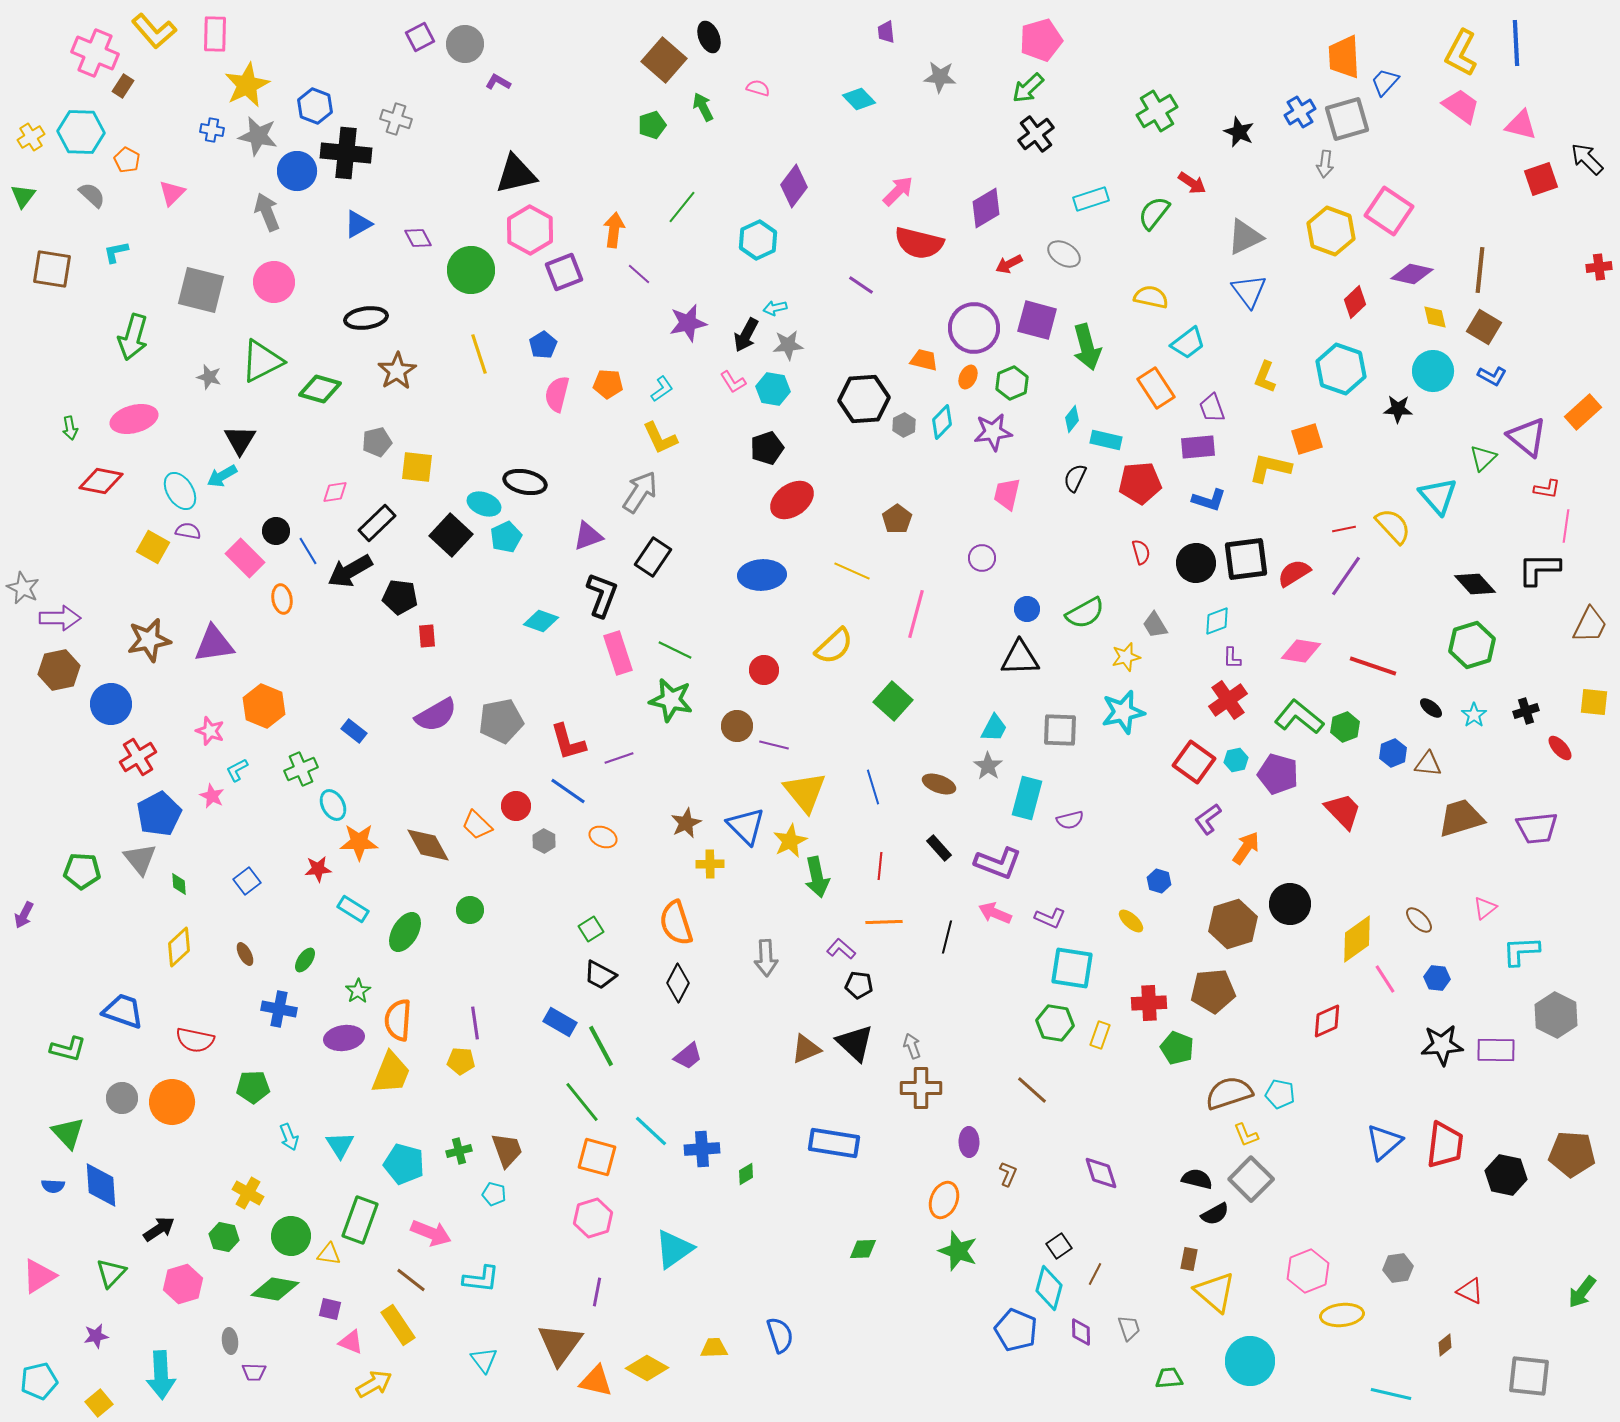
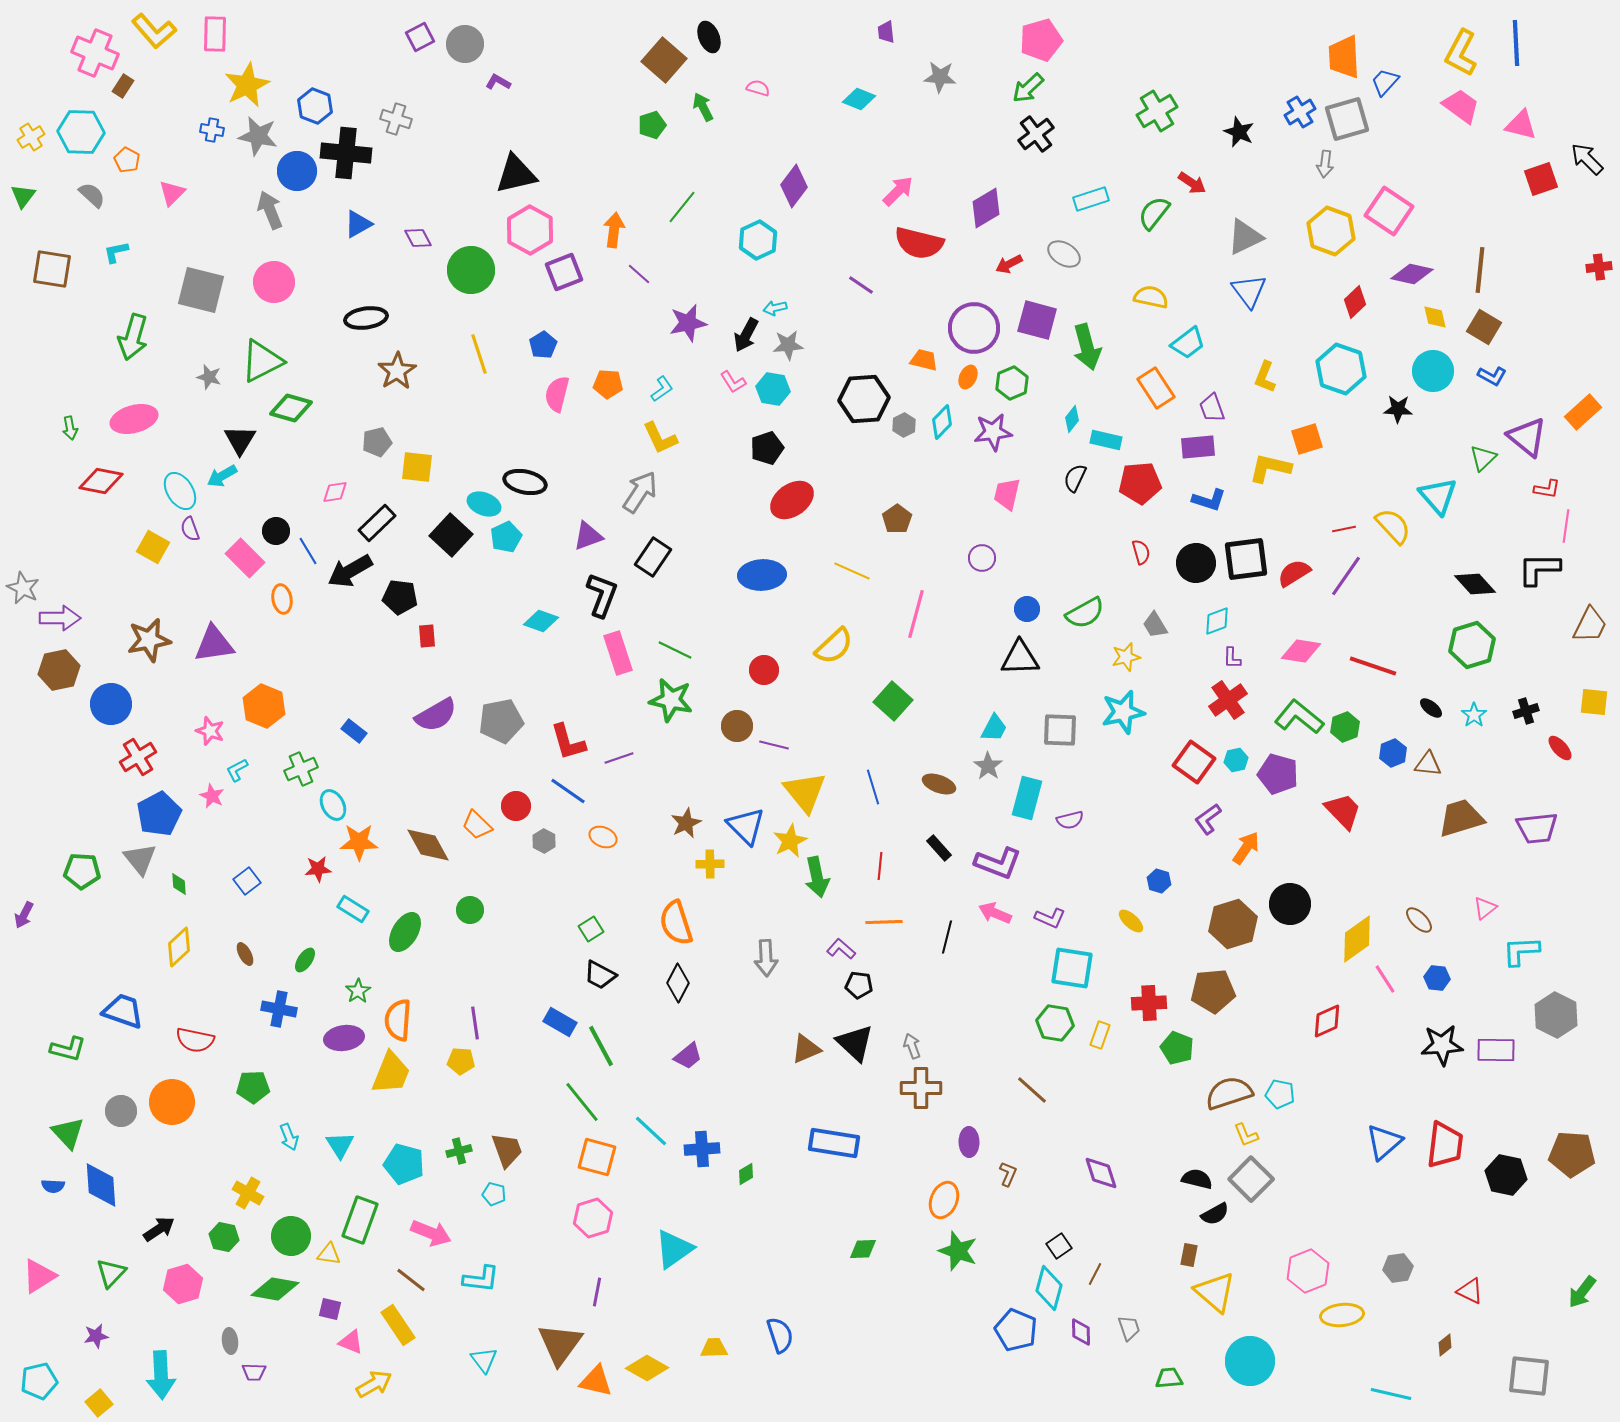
cyan diamond at (859, 99): rotated 24 degrees counterclockwise
gray arrow at (267, 212): moved 3 px right, 2 px up
green diamond at (320, 389): moved 29 px left, 19 px down
purple semicircle at (188, 531): moved 2 px right, 2 px up; rotated 120 degrees counterclockwise
gray circle at (122, 1098): moved 1 px left, 13 px down
brown rectangle at (1189, 1259): moved 4 px up
